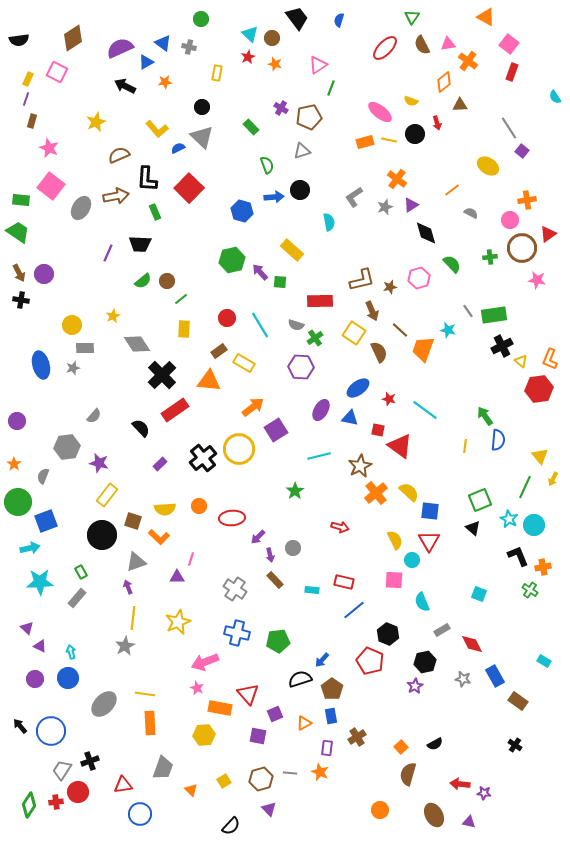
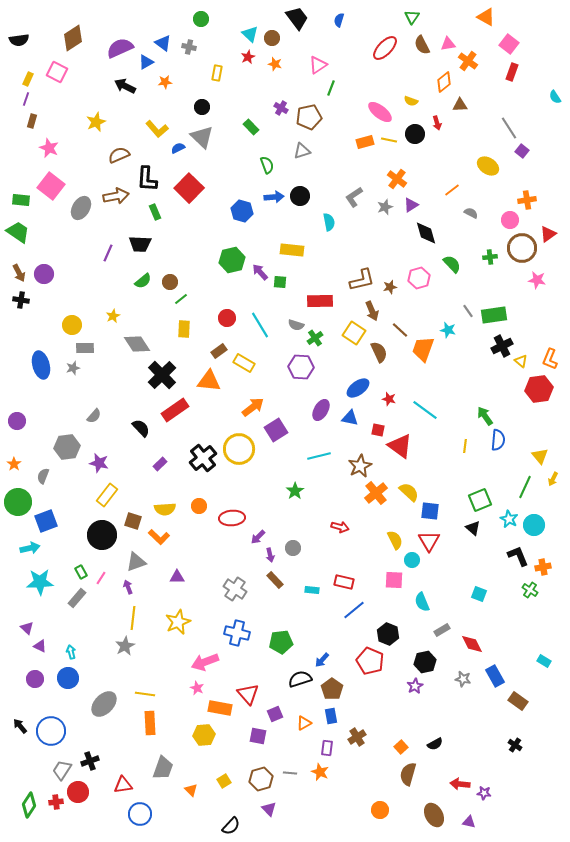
black circle at (300, 190): moved 6 px down
yellow rectangle at (292, 250): rotated 35 degrees counterclockwise
brown circle at (167, 281): moved 3 px right, 1 px down
pink line at (191, 559): moved 90 px left, 19 px down; rotated 16 degrees clockwise
green pentagon at (278, 641): moved 3 px right, 1 px down
